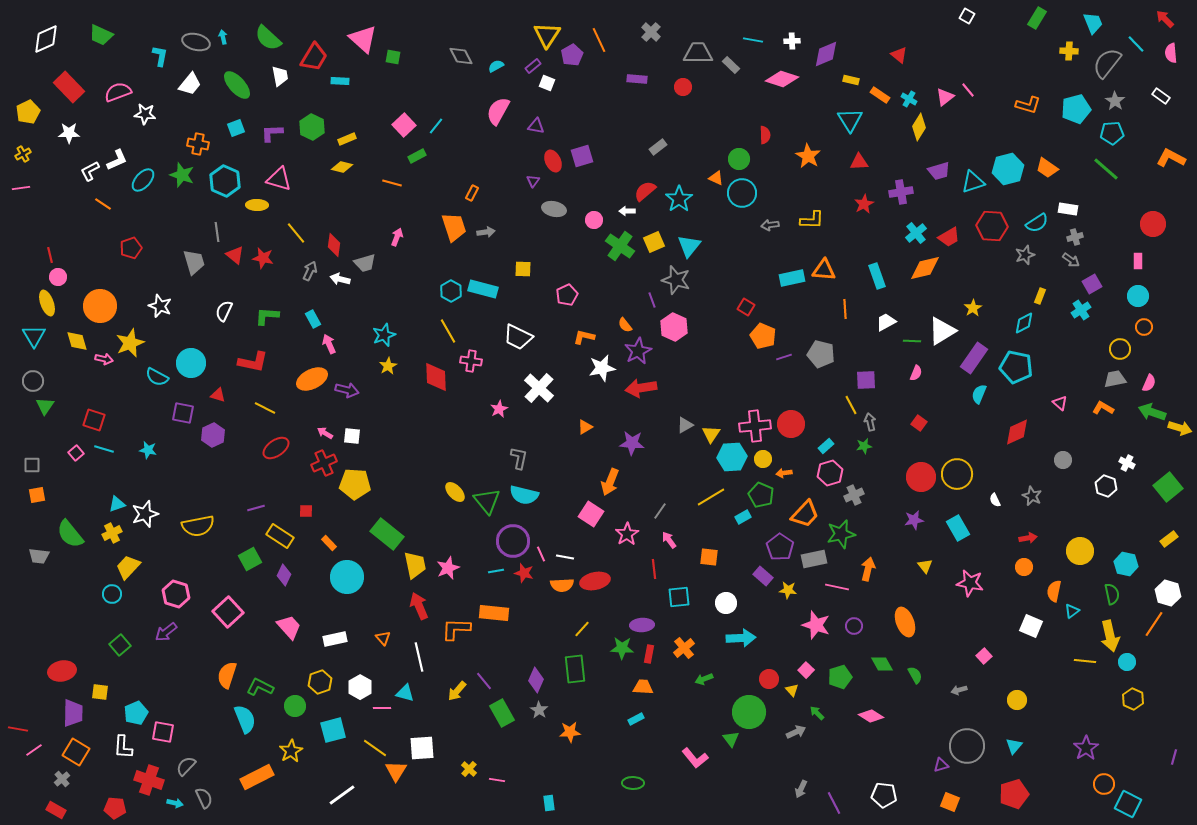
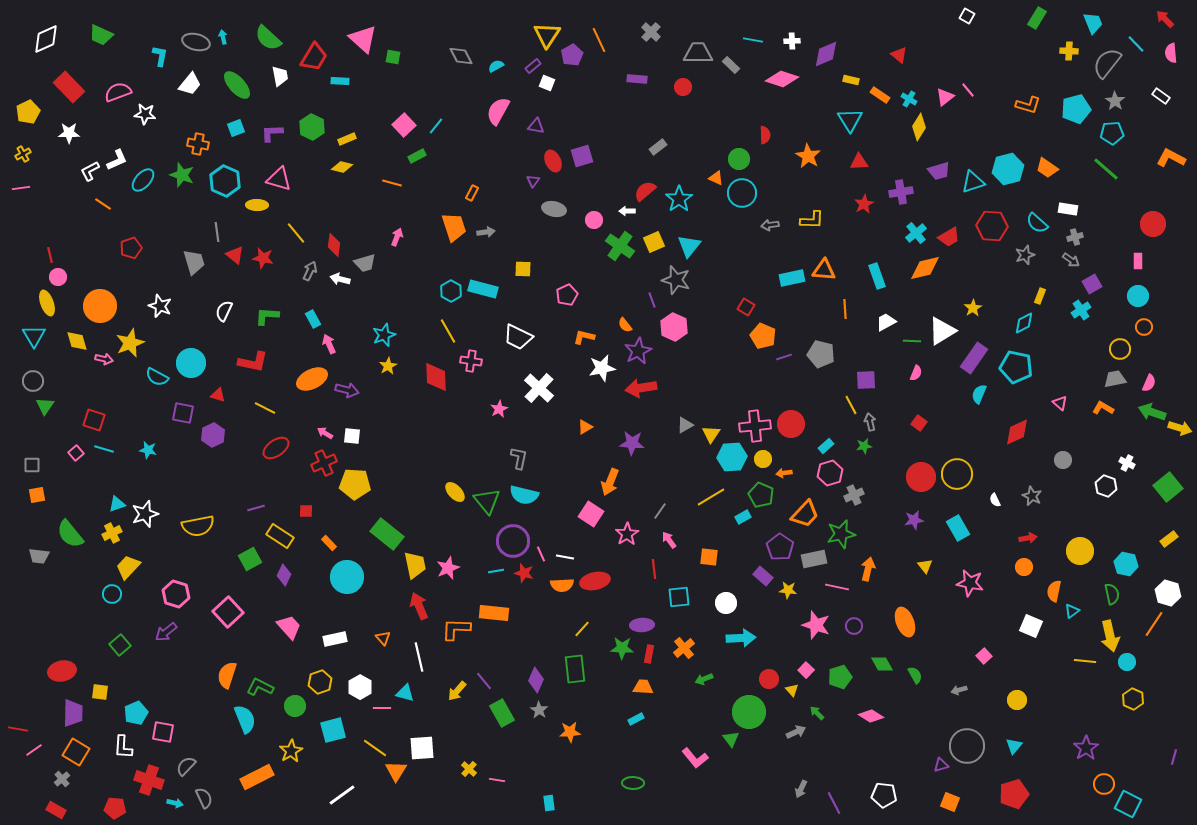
cyan semicircle at (1037, 223): rotated 75 degrees clockwise
